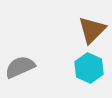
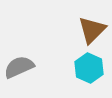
gray semicircle: moved 1 px left
